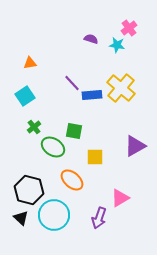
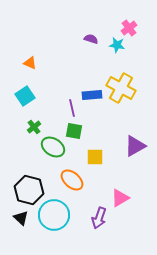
orange triangle: rotated 32 degrees clockwise
purple line: moved 25 px down; rotated 30 degrees clockwise
yellow cross: rotated 12 degrees counterclockwise
